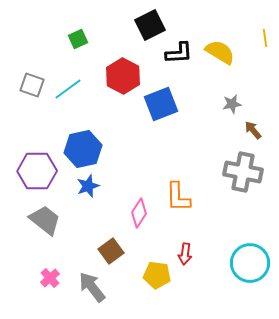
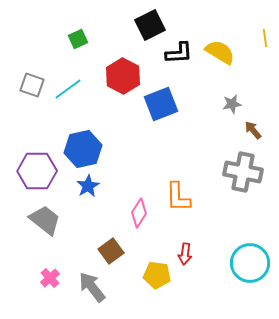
blue star: rotated 10 degrees counterclockwise
